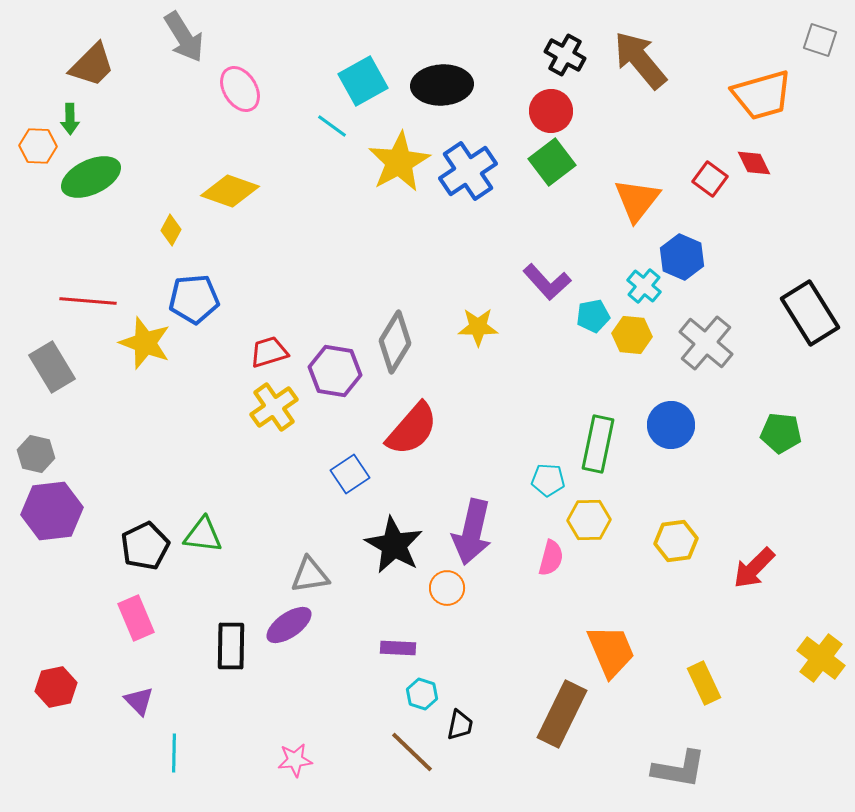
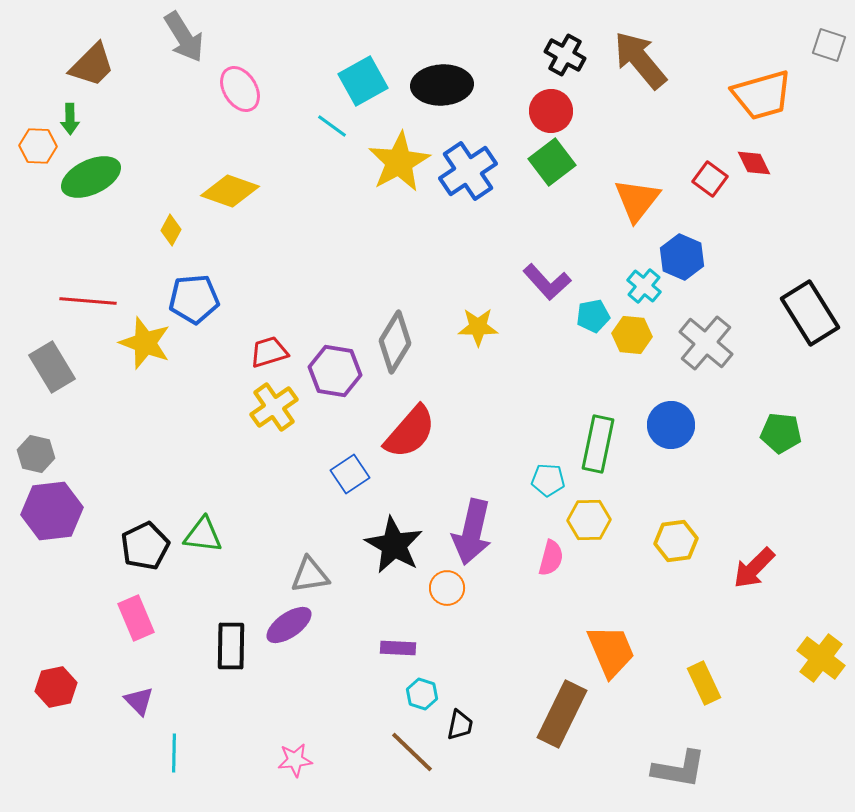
gray square at (820, 40): moved 9 px right, 5 px down
red semicircle at (412, 429): moved 2 px left, 3 px down
